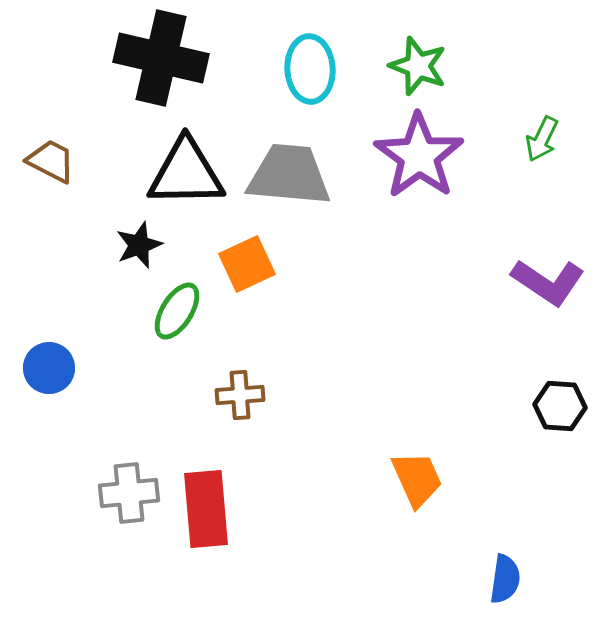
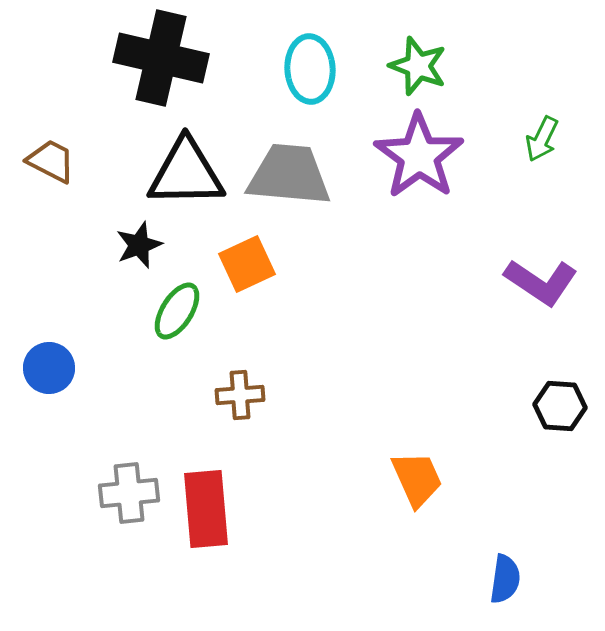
purple L-shape: moved 7 px left
